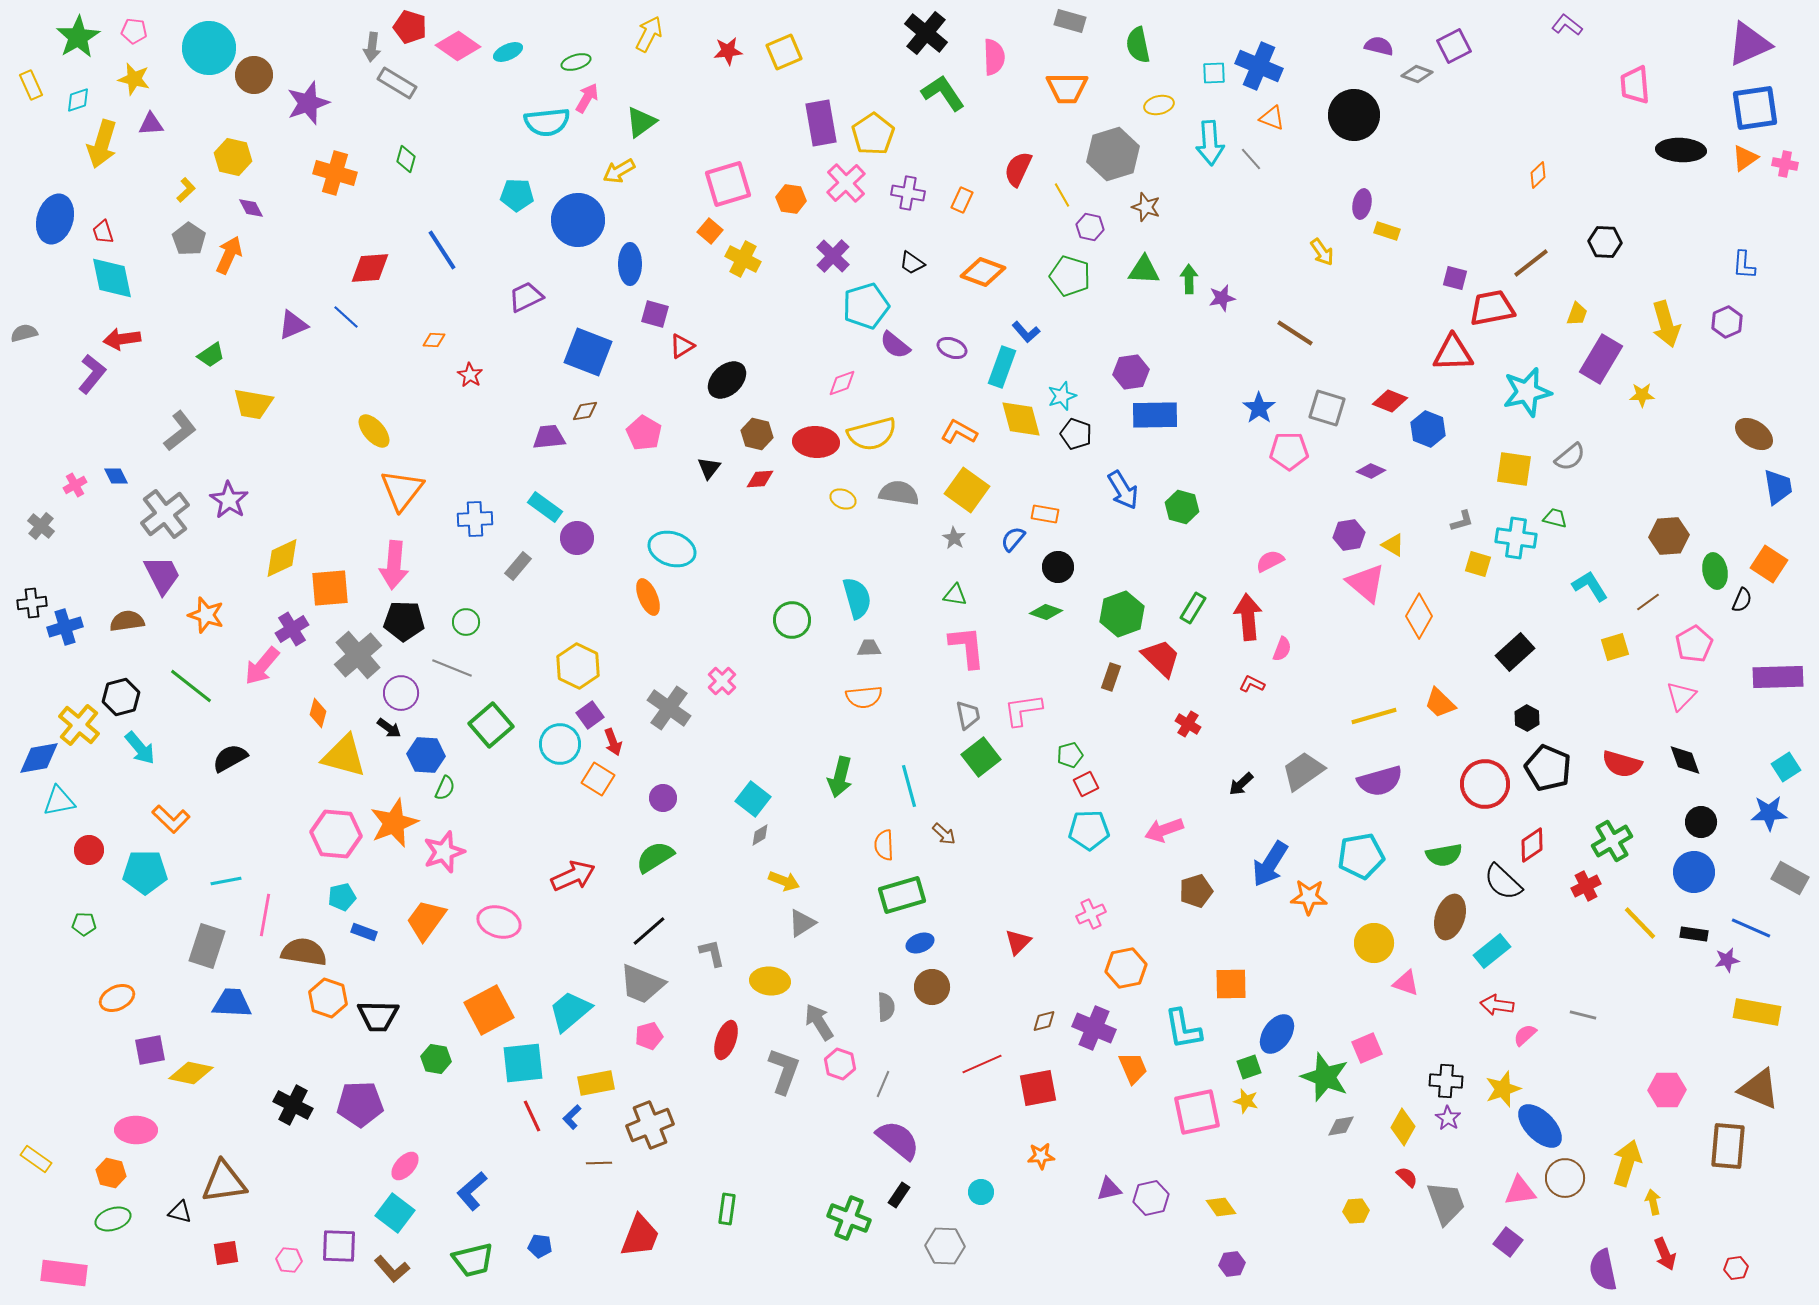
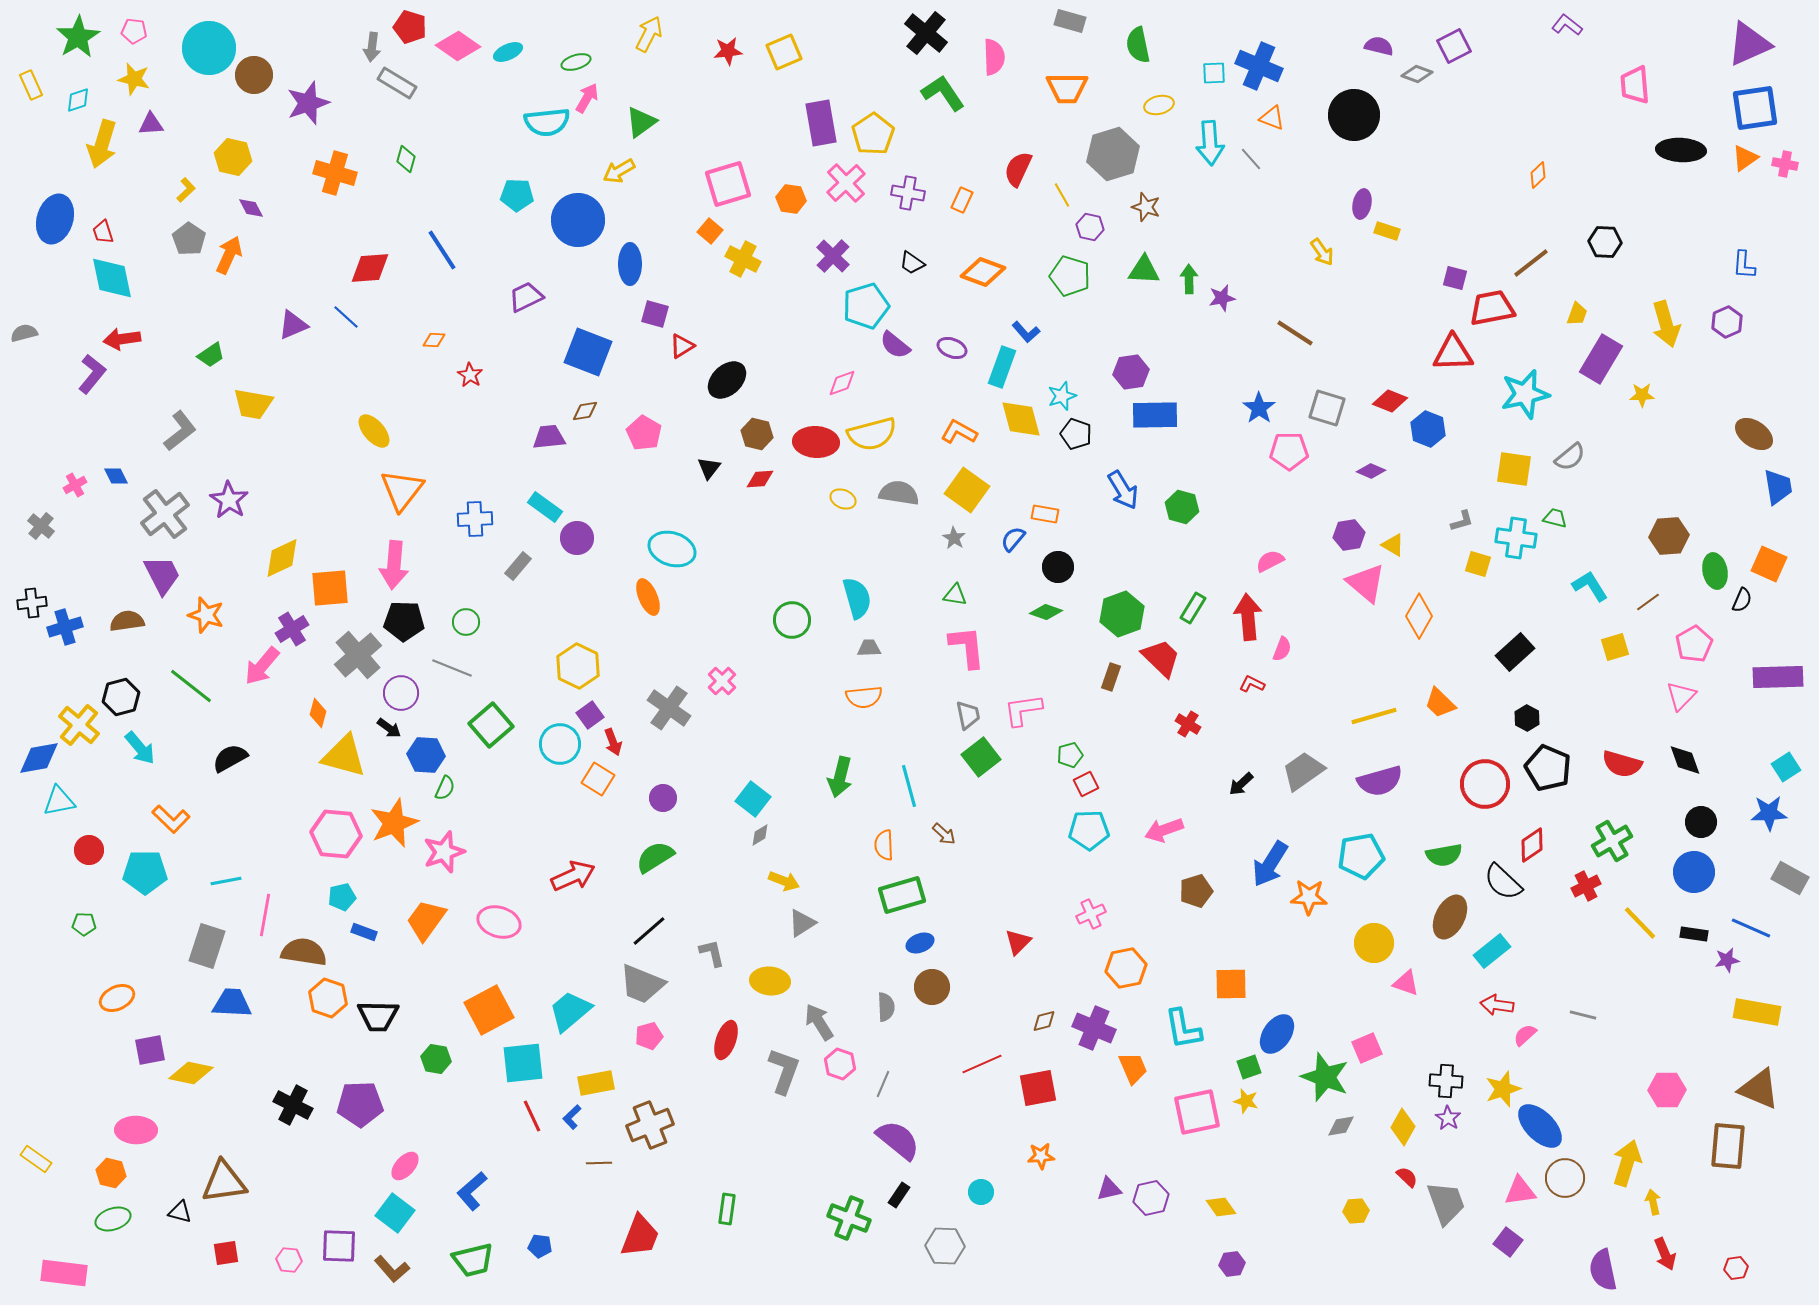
cyan star at (1527, 392): moved 2 px left, 2 px down
orange square at (1769, 564): rotated 9 degrees counterclockwise
brown ellipse at (1450, 917): rotated 9 degrees clockwise
